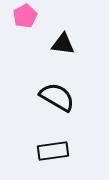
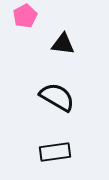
black rectangle: moved 2 px right, 1 px down
